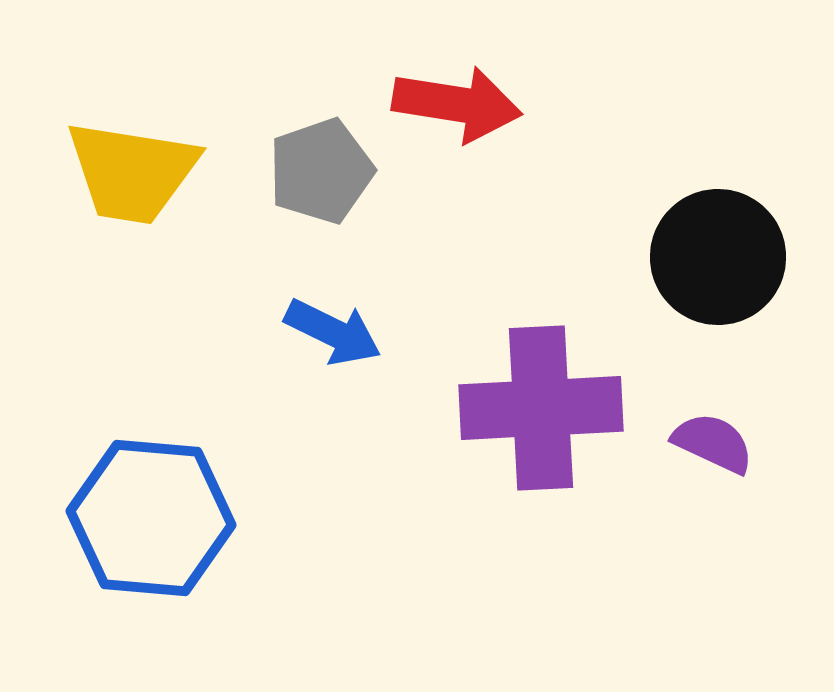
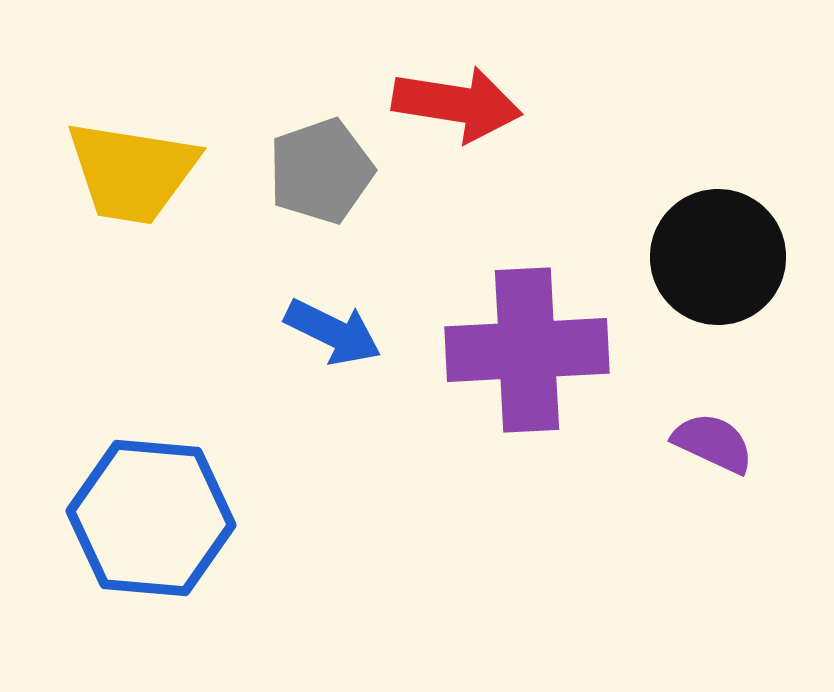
purple cross: moved 14 px left, 58 px up
